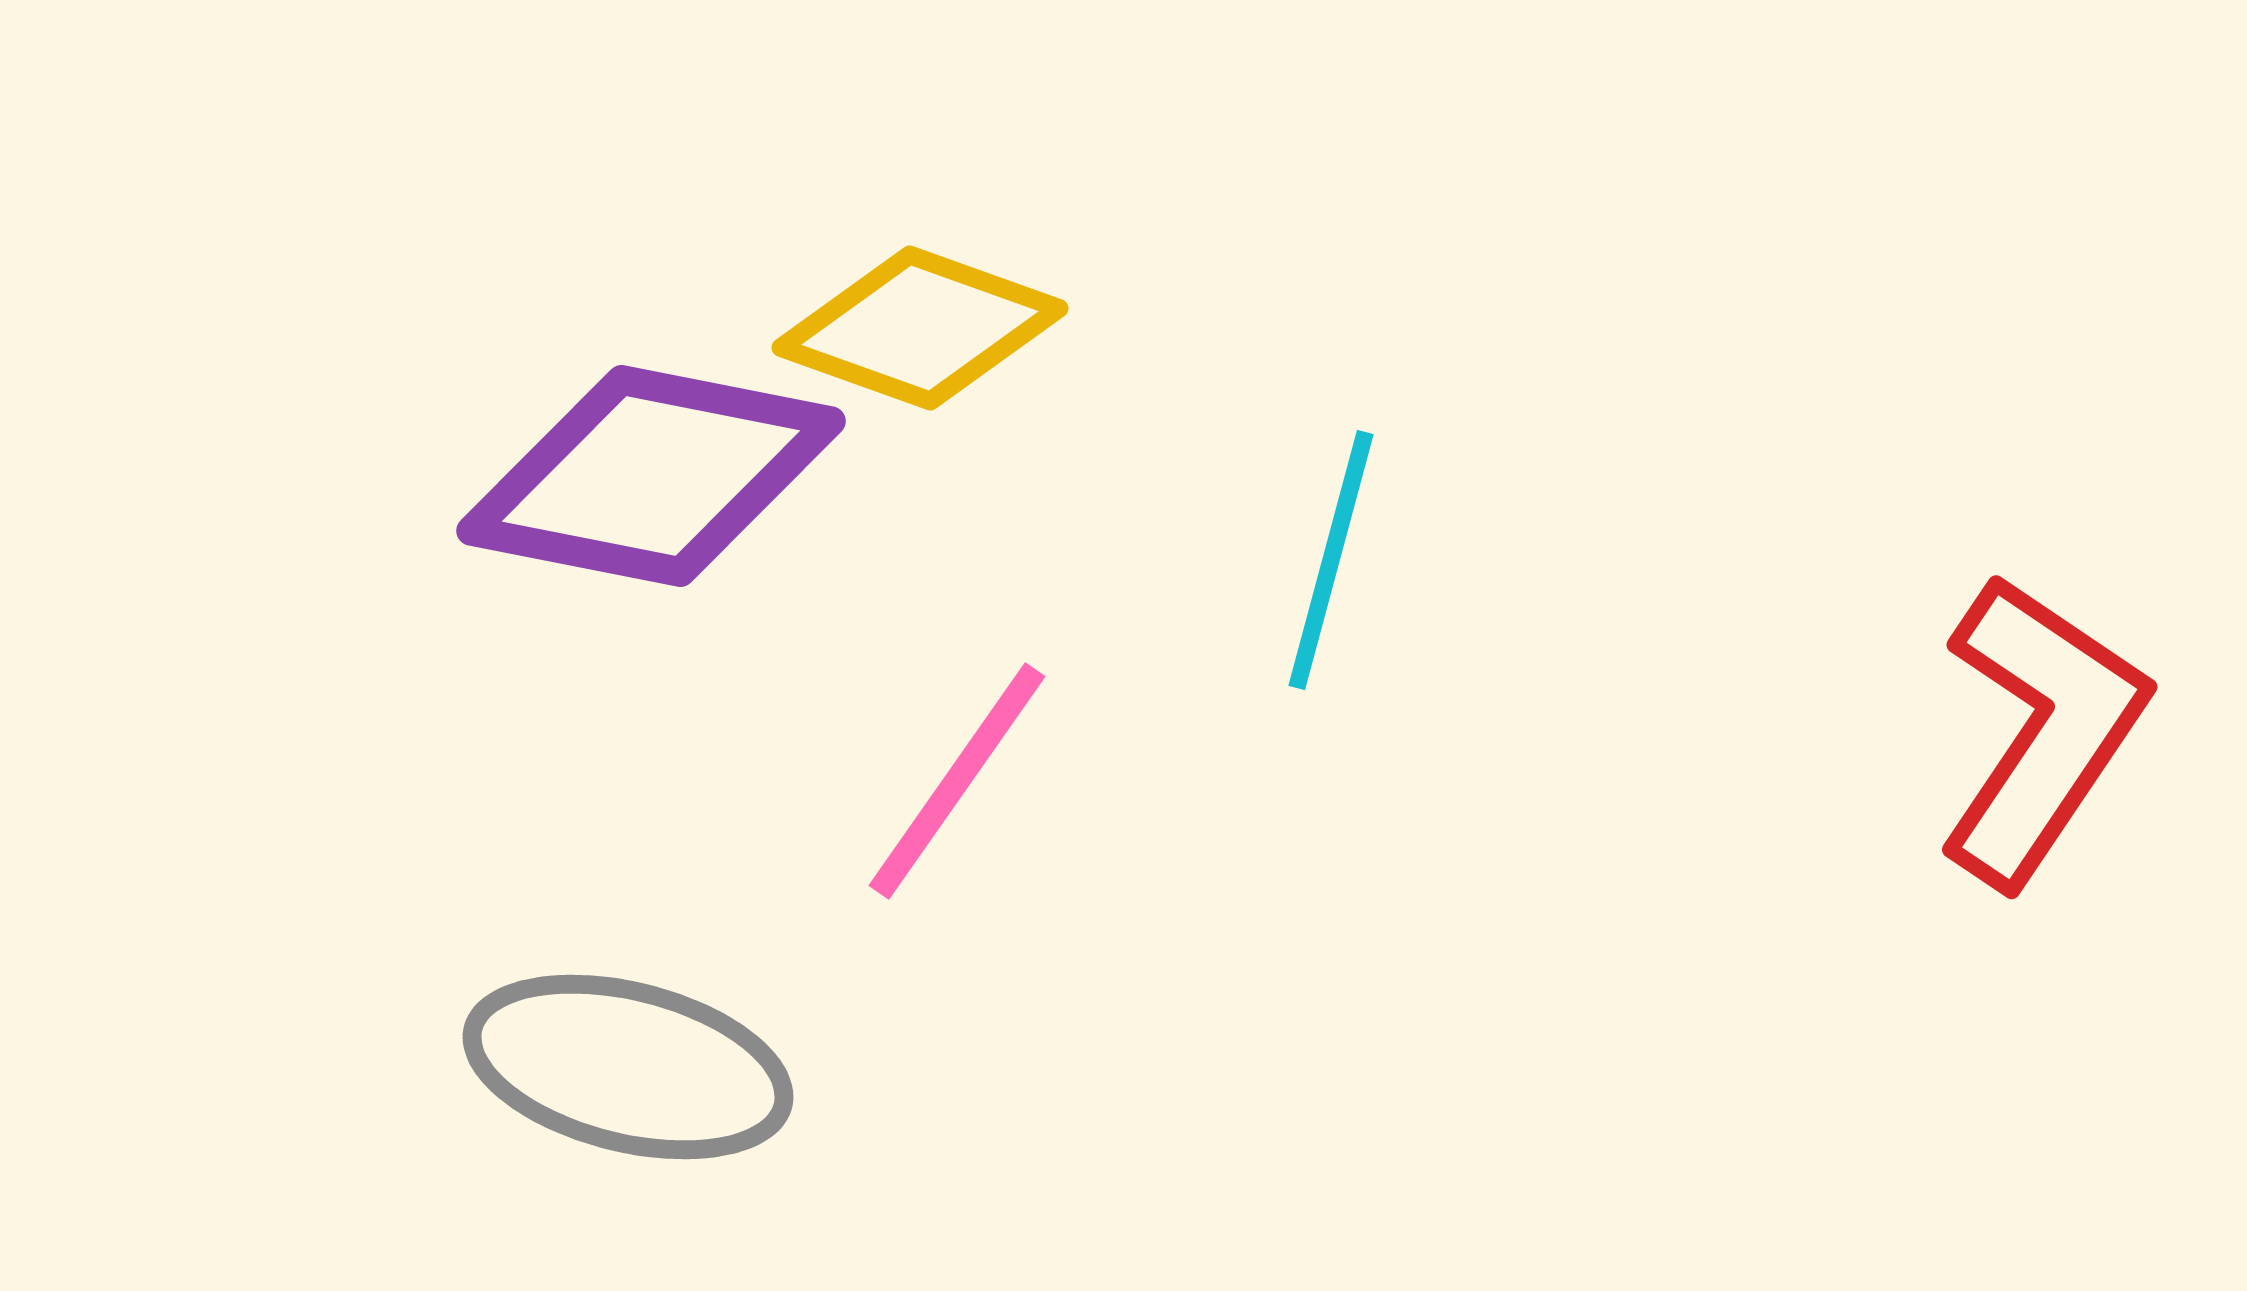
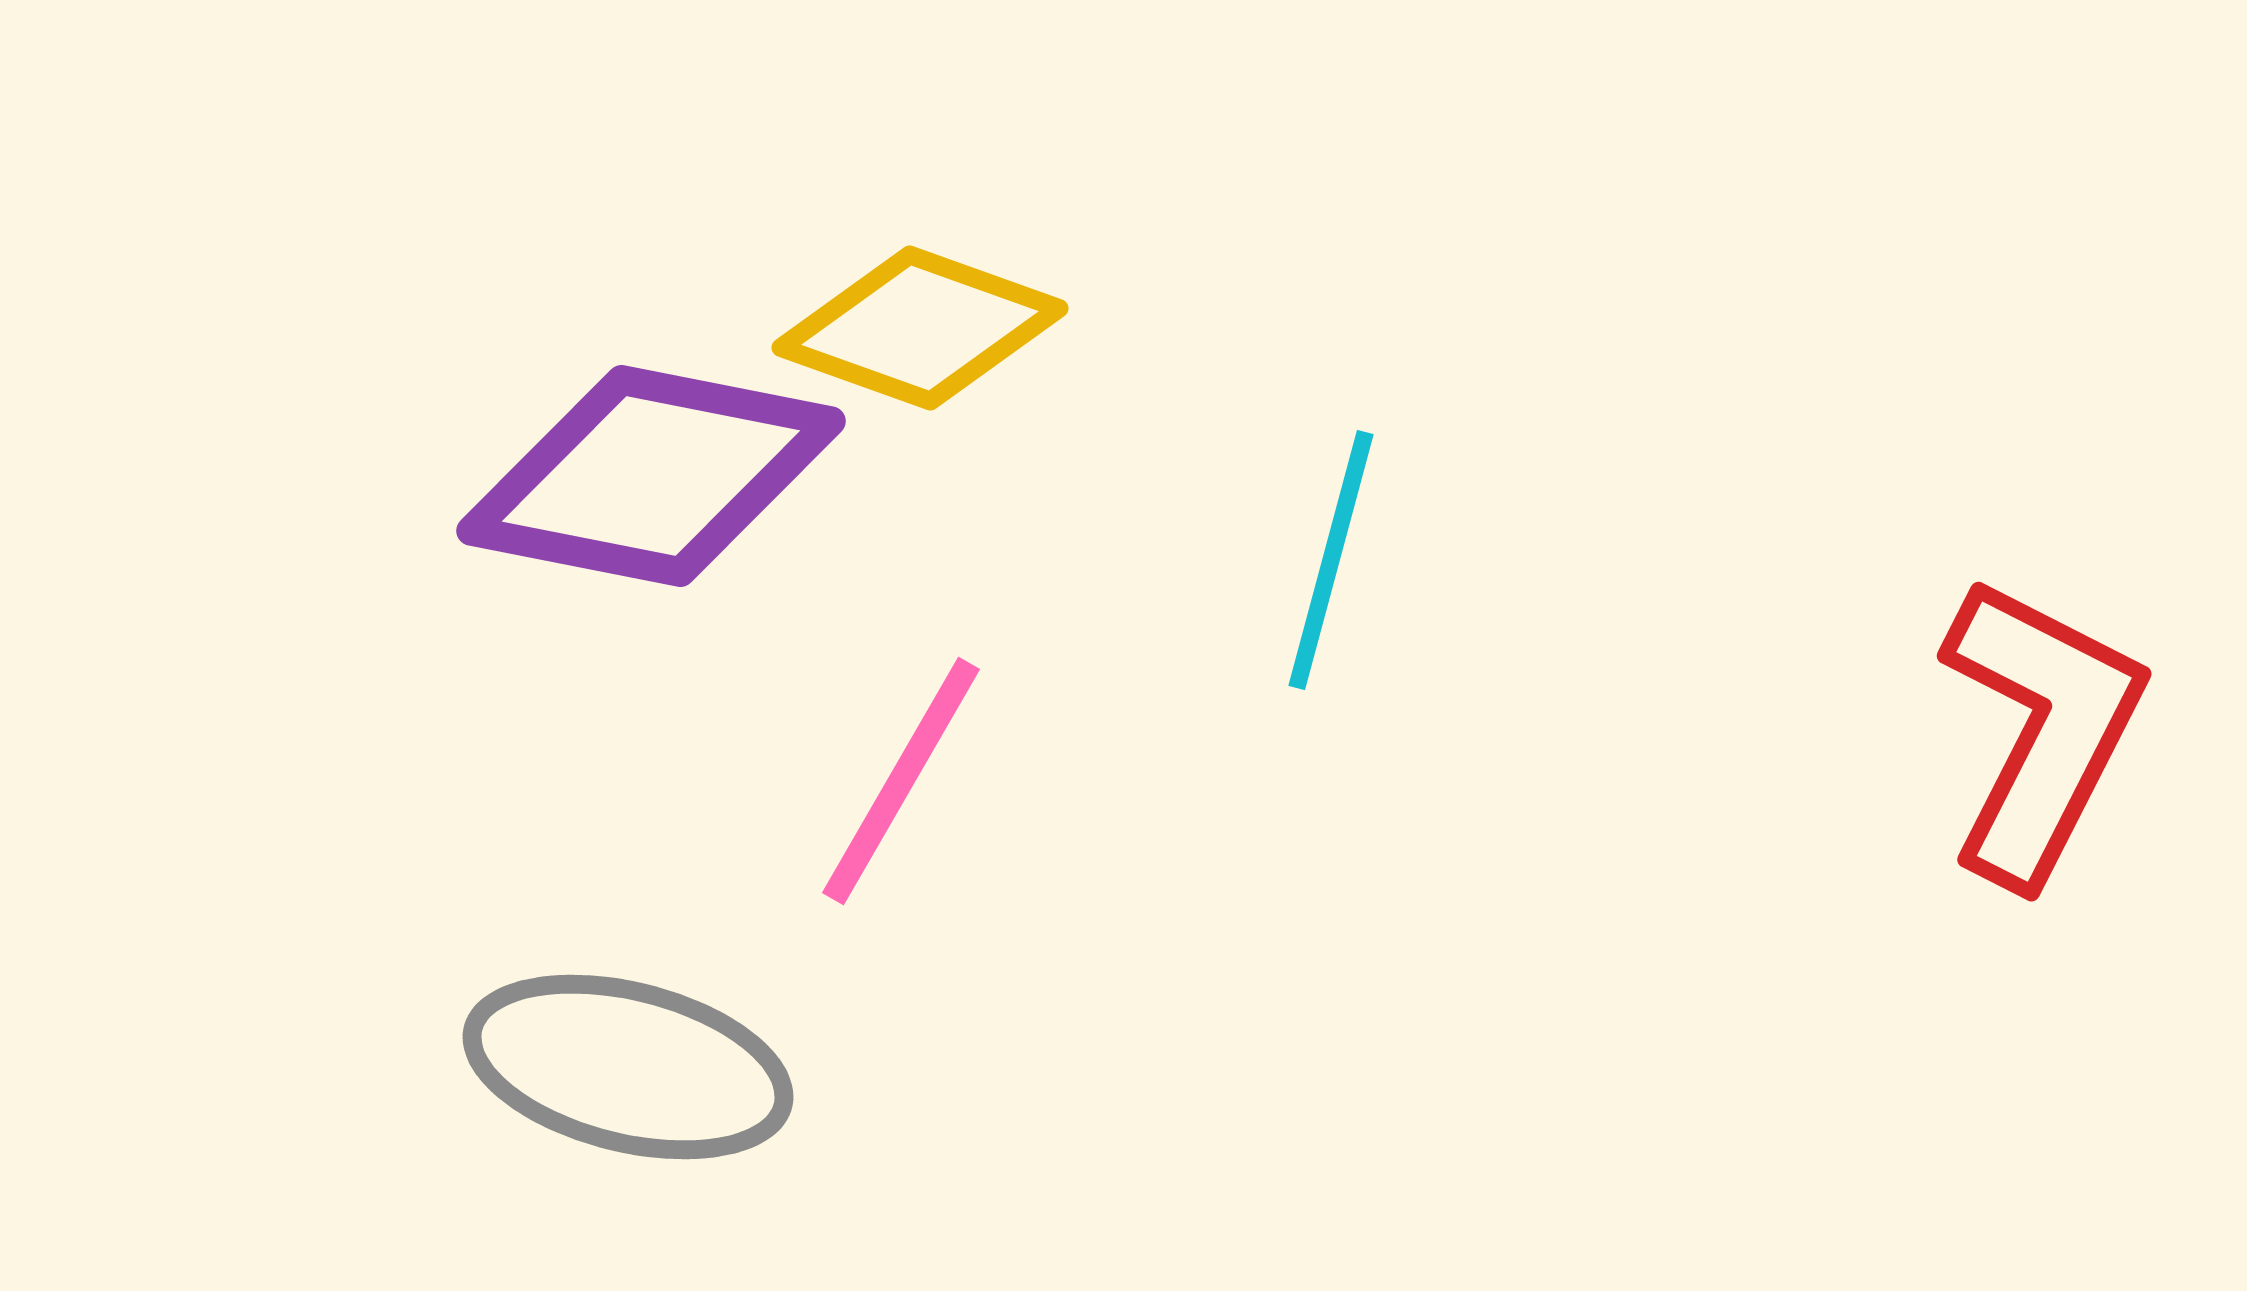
red L-shape: rotated 7 degrees counterclockwise
pink line: moved 56 px left; rotated 5 degrees counterclockwise
